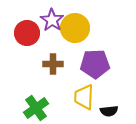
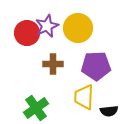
purple star: moved 5 px left, 6 px down; rotated 15 degrees clockwise
yellow circle: moved 3 px right
purple pentagon: moved 1 px right, 2 px down
